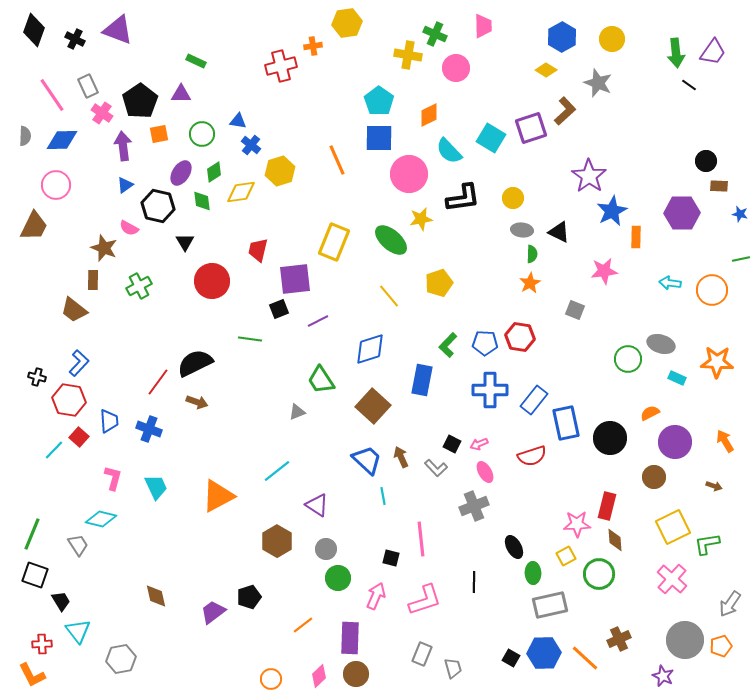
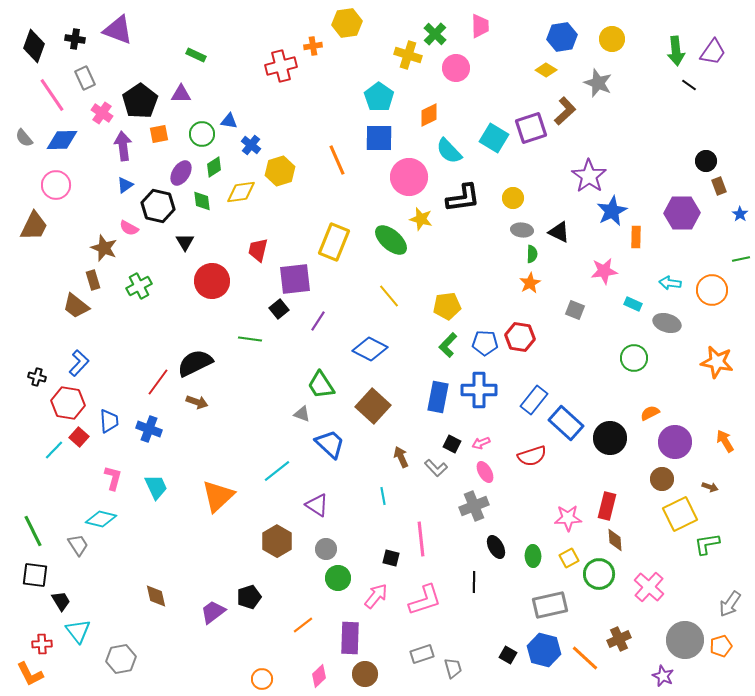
pink trapezoid at (483, 26): moved 3 px left
black diamond at (34, 30): moved 16 px down
green cross at (435, 34): rotated 20 degrees clockwise
blue hexagon at (562, 37): rotated 20 degrees clockwise
black cross at (75, 39): rotated 18 degrees counterclockwise
green arrow at (676, 53): moved 2 px up
yellow cross at (408, 55): rotated 8 degrees clockwise
green rectangle at (196, 61): moved 6 px up
gray rectangle at (88, 86): moved 3 px left, 8 px up
cyan pentagon at (379, 101): moved 4 px up
blue triangle at (238, 121): moved 9 px left
gray semicircle at (25, 136): moved 1 px left, 2 px down; rotated 138 degrees clockwise
cyan square at (491, 138): moved 3 px right
green diamond at (214, 172): moved 5 px up
pink circle at (409, 174): moved 3 px down
brown rectangle at (719, 186): rotated 66 degrees clockwise
blue star at (740, 214): rotated 21 degrees clockwise
yellow star at (421, 219): rotated 25 degrees clockwise
brown rectangle at (93, 280): rotated 18 degrees counterclockwise
yellow pentagon at (439, 283): moved 8 px right, 23 px down; rotated 12 degrees clockwise
black square at (279, 309): rotated 18 degrees counterclockwise
brown trapezoid at (74, 310): moved 2 px right, 4 px up
purple line at (318, 321): rotated 30 degrees counterclockwise
gray ellipse at (661, 344): moved 6 px right, 21 px up
blue diamond at (370, 349): rotated 44 degrees clockwise
green circle at (628, 359): moved 6 px right, 1 px up
orange star at (717, 362): rotated 8 degrees clockwise
cyan rectangle at (677, 378): moved 44 px left, 74 px up
green trapezoid at (321, 380): moved 5 px down
blue rectangle at (422, 380): moved 16 px right, 17 px down
blue cross at (490, 390): moved 11 px left
red hexagon at (69, 400): moved 1 px left, 3 px down
gray triangle at (297, 412): moved 5 px right, 2 px down; rotated 42 degrees clockwise
blue rectangle at (566, 423): rotated 36 degrees counterclockwise
pink arrow at (479, 444): moved 2 px right, 1 px up
blue trapezoid at (367, 460): moved 37 px left, 16 px up
brown circle at (654, 477): moved 8 px right, 2 px down
brown arrow at (714, 486): moved 4 px left, 1 px down
orange triangle at (218, 496): rotated 15 degrees counterclockwise
pink star at (577, 524): moved 9 px left, 6 px up
yellow square at (673, 527): moved 7 px right, 13 px up
green line at (32, 534): moved 1 px right, 3 px up; rotated 48 degrees counterclockwise
black ellipse at (514, 547): moved 18 px left
yellow square at (566, 556): moved 3 px right, 2 px down
green ellipse at (533, 573): moved 17 px up
black square at (35, 575): rotated 12 degrees counterclockwise
pink cross at (672, 579): moved 23 px left, 8 px down
pink arrow at (376, 596): rotated 16 degrees clockwise
blue hexagon at (544, 653): moved 3 px up; rotated 16 degrees clockwise
gray rectangle at (422, 654): rotated 50 degrees clockwise
black square at (511, 658): moved 3 px left, 3 px up
brown circle at (356, 674): moved 9 px right
orange L-shape at (32, 675): moved 2 px left, 1 px up
orange circle at (271, 679): moved 9 px left
